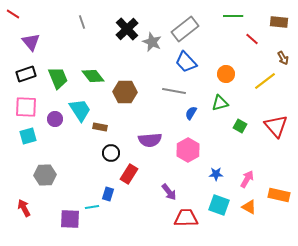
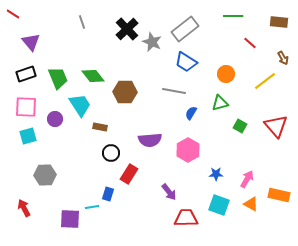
red line at (252, 39): moved 2 px left, 4 px down
blue trapezoid at (186, 62): rotated 15 degrees counterclockwise
cyan trapezoid at (80, 110): moved 5 px up
orange triangle at (249, 207): moved 2 px right, 3 px up
